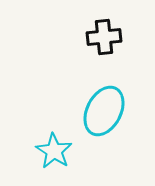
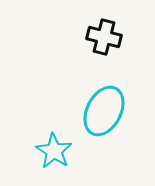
black cross: rotated 20 degrees clockwise
